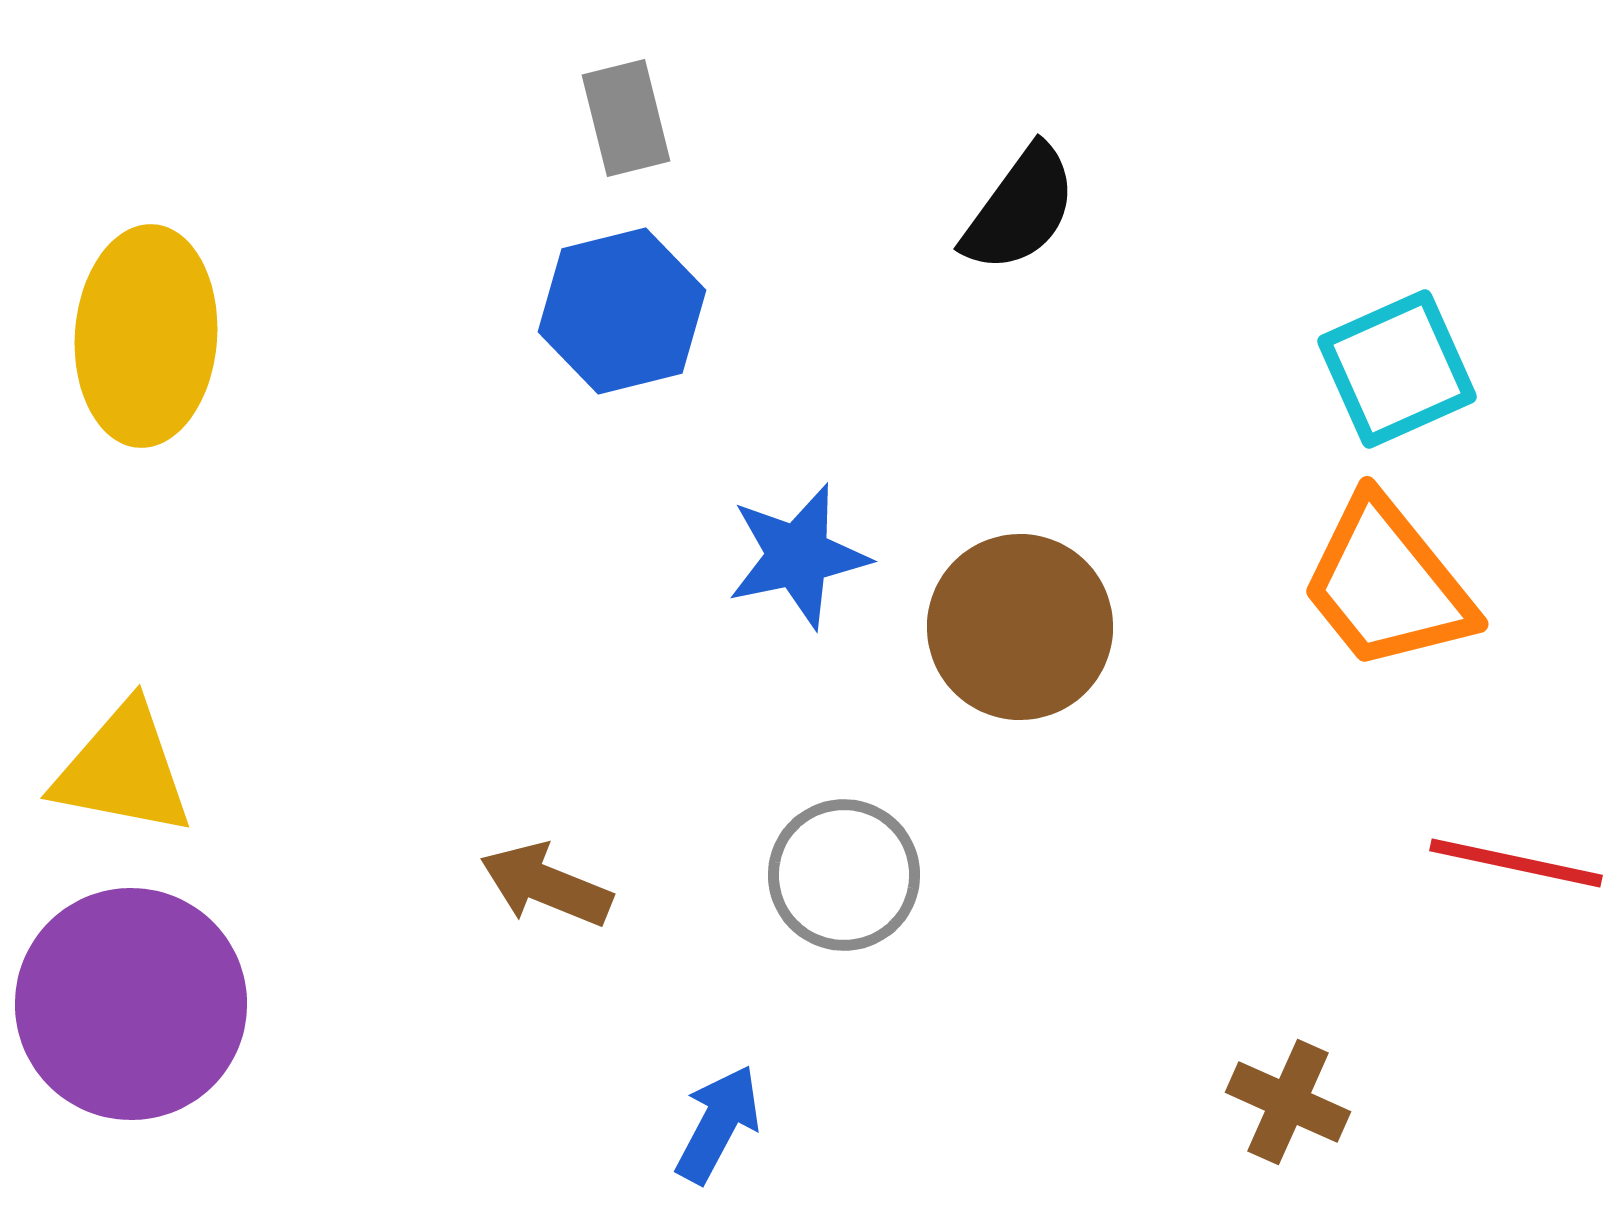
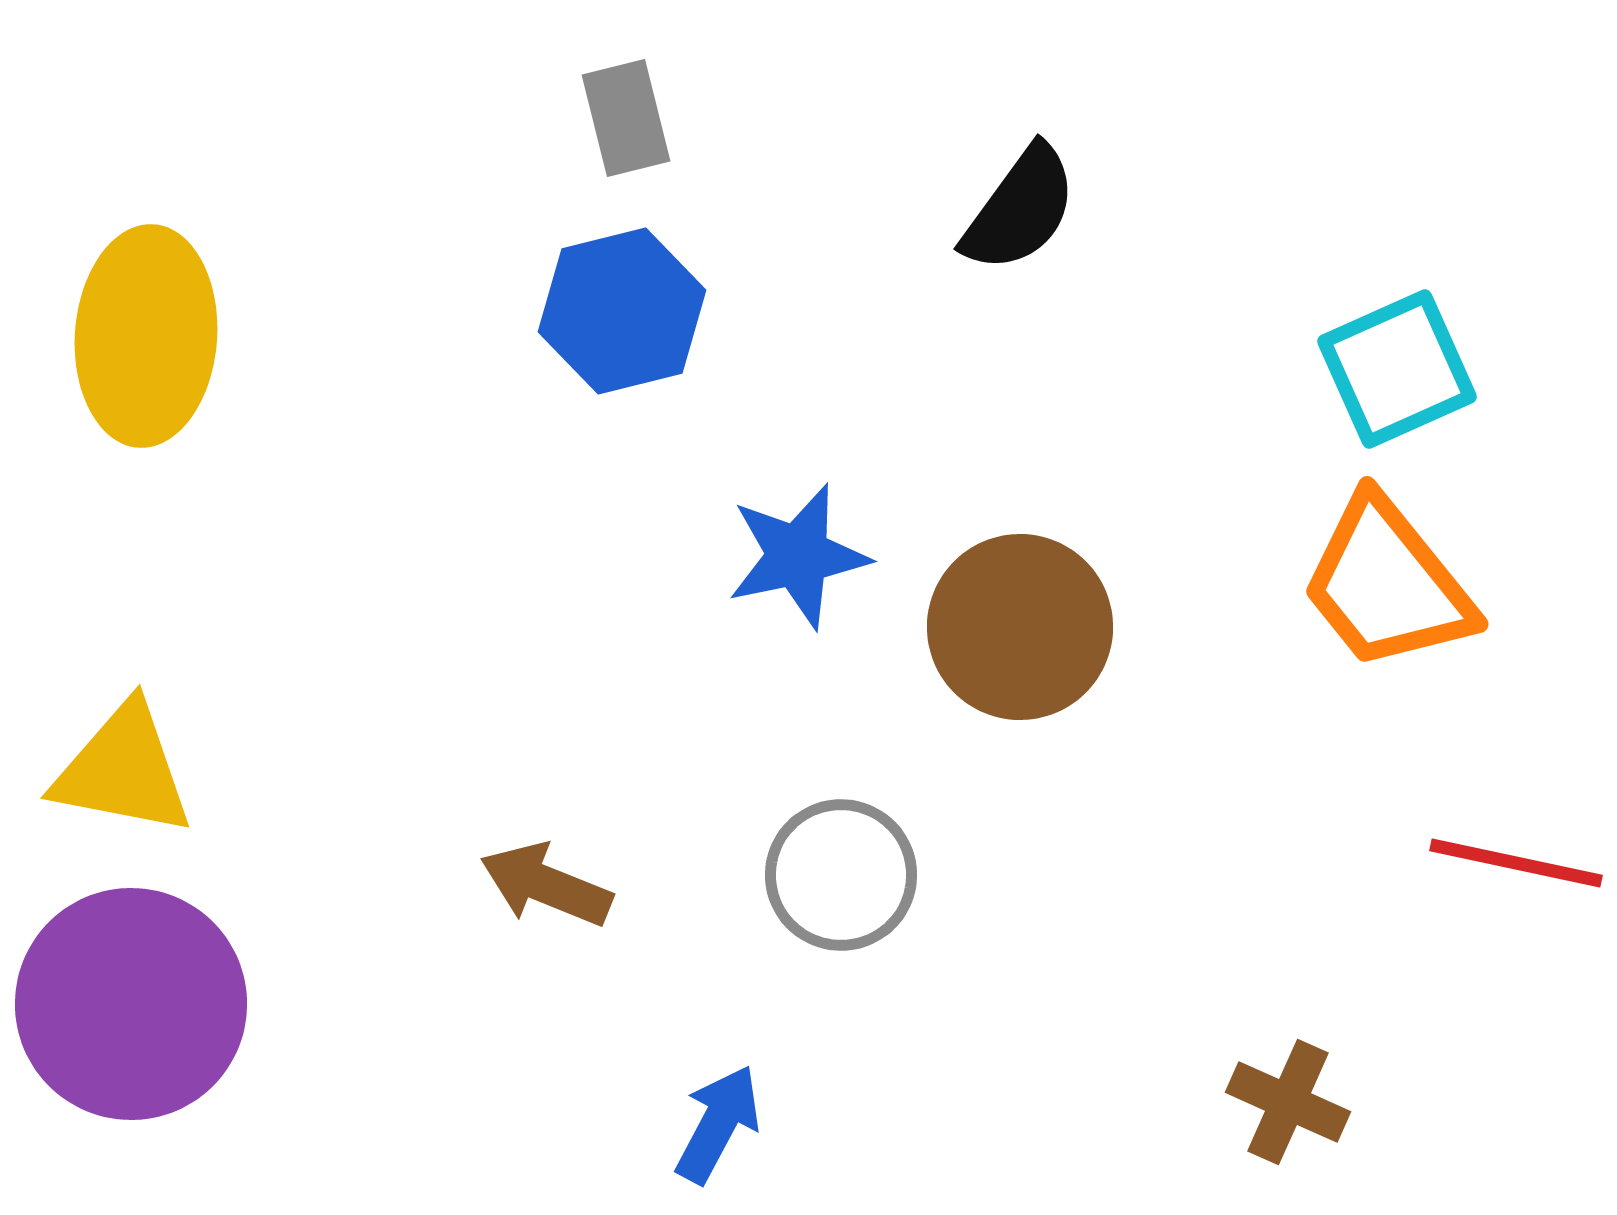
gray circle: moved 3 px left
